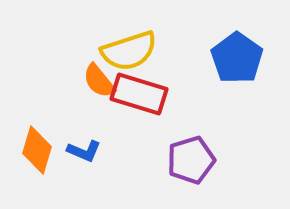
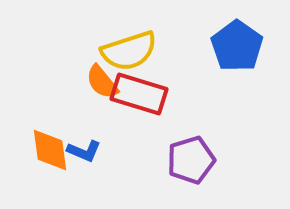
blue pentagon: moved 12 px up
orange semicircle: moved 3 px right, 1 px down
orange diamond: moved 13 px right; rotated 24 degrees counterclockwise
